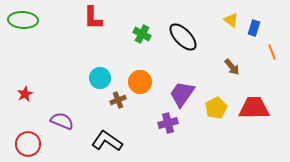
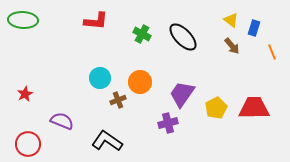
red L-shape: moved 3 px right, 3 px down; rotated 85 degrees counterclockwise
brown arrow: moved 21 px up
